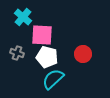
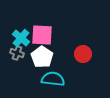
cyan cross: moved 2 px left, 21 px down
white pentagon: moved 5 px left; rotated 20 degrees clockwise
cyan semicircle: rotated 50 degrees clockwise
